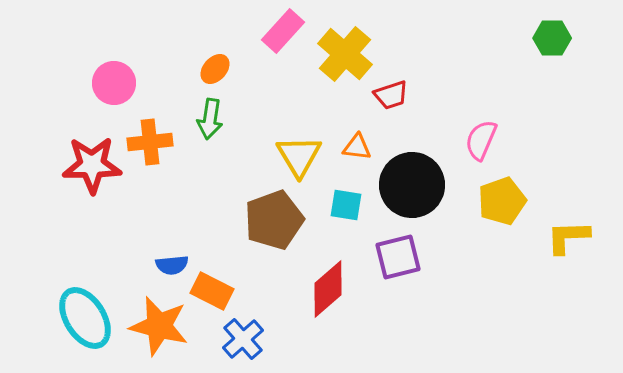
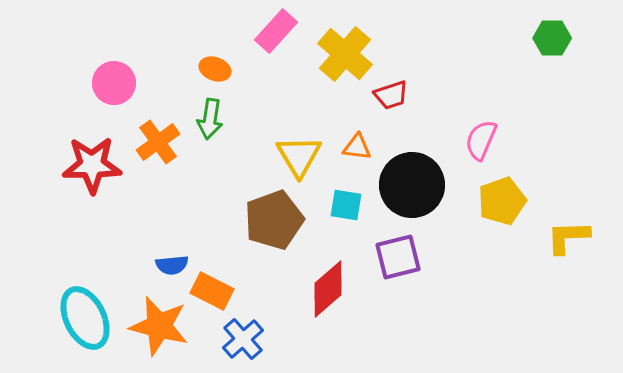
pink rectangle: moved 7 px left
orange ellipse: rotated 68 degrees clockwise
orange cross: moved 8 px right; rotated 30 degrees counterclockwise
cyan ellipse: rotated 6 degrees clockwise
